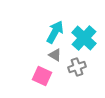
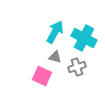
cyan cross: rotated 15 degrees counterclockwise
gray triangle: moved 2 px down; rotated 16 degrees counterclockwise
